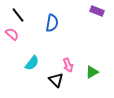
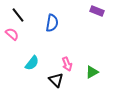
pink arrow: moved 1 px left, 1 px up
